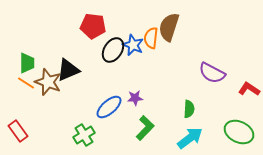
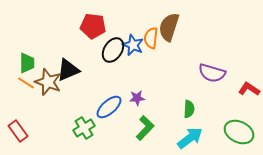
purple semicircle: rotated 12 degrees counterclockwise
purple star: moved 2 px right
green cross: moved 7 px up
